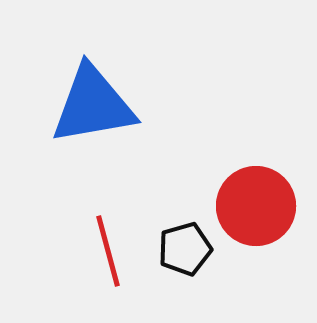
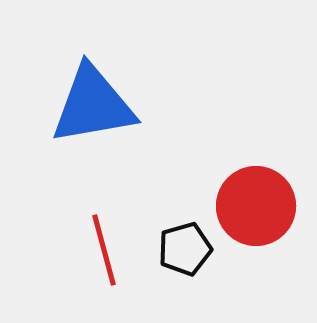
red line: moved 4 px left, 1 px up
